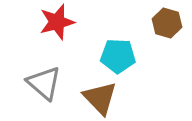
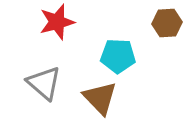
brown hexagon: rotated 20 degrees counterclockwise
